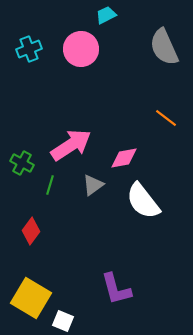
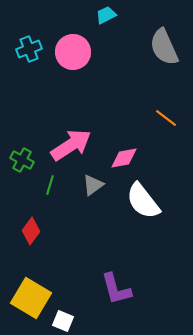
pink circle: moved 8 px left, 3 px down
green cross: moved 3 px up
